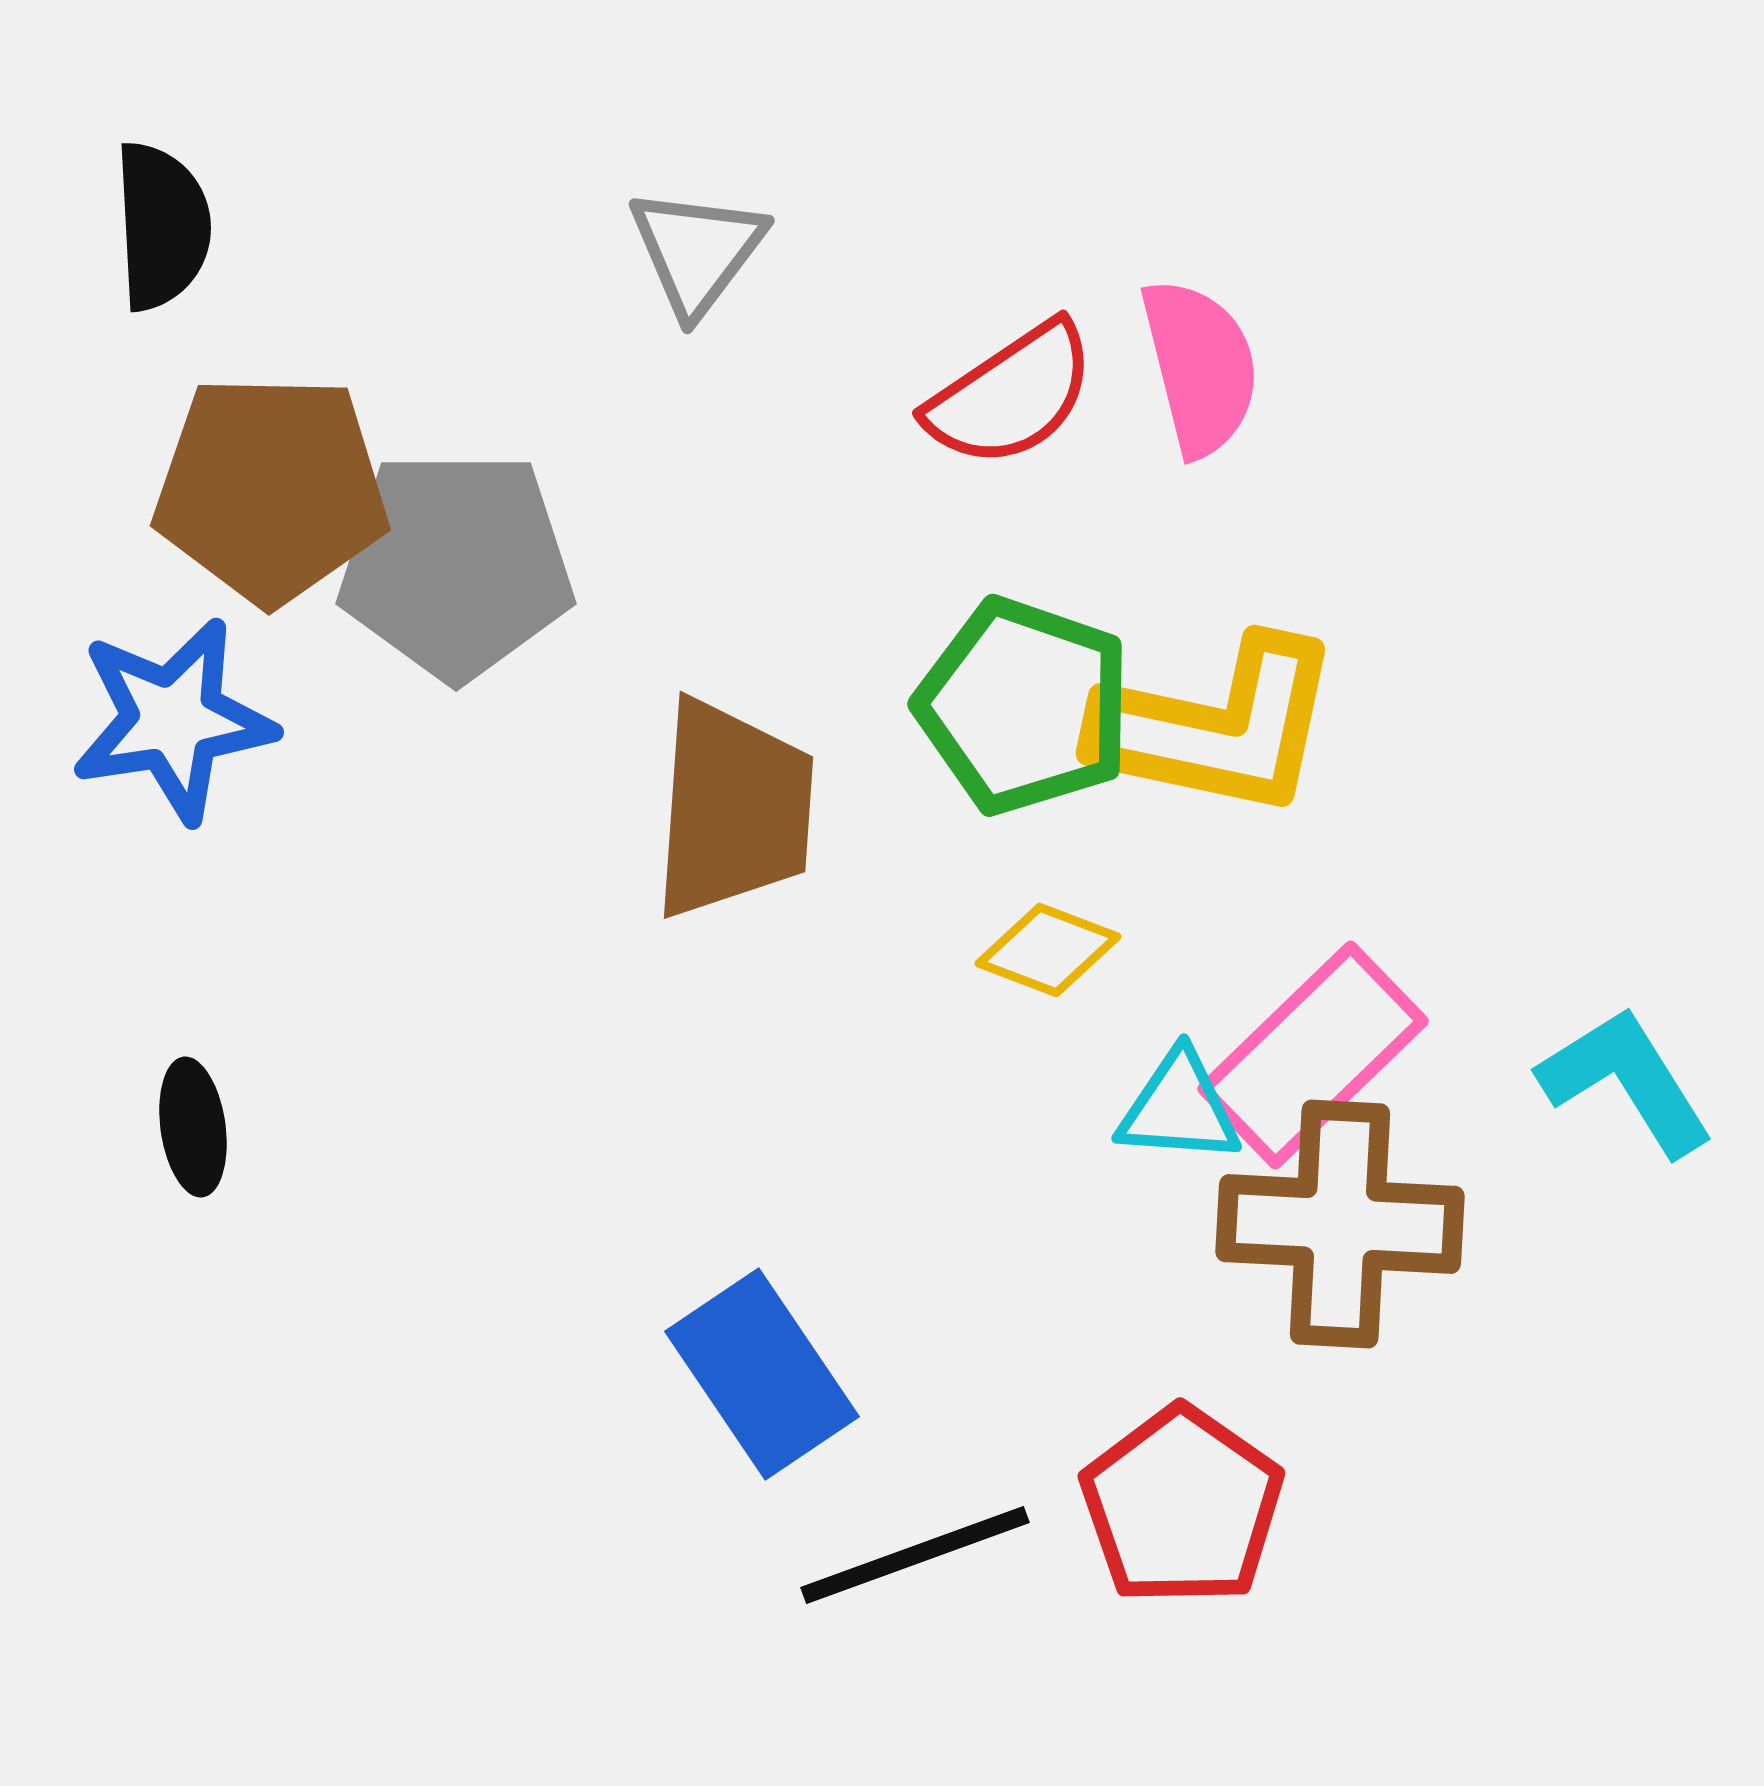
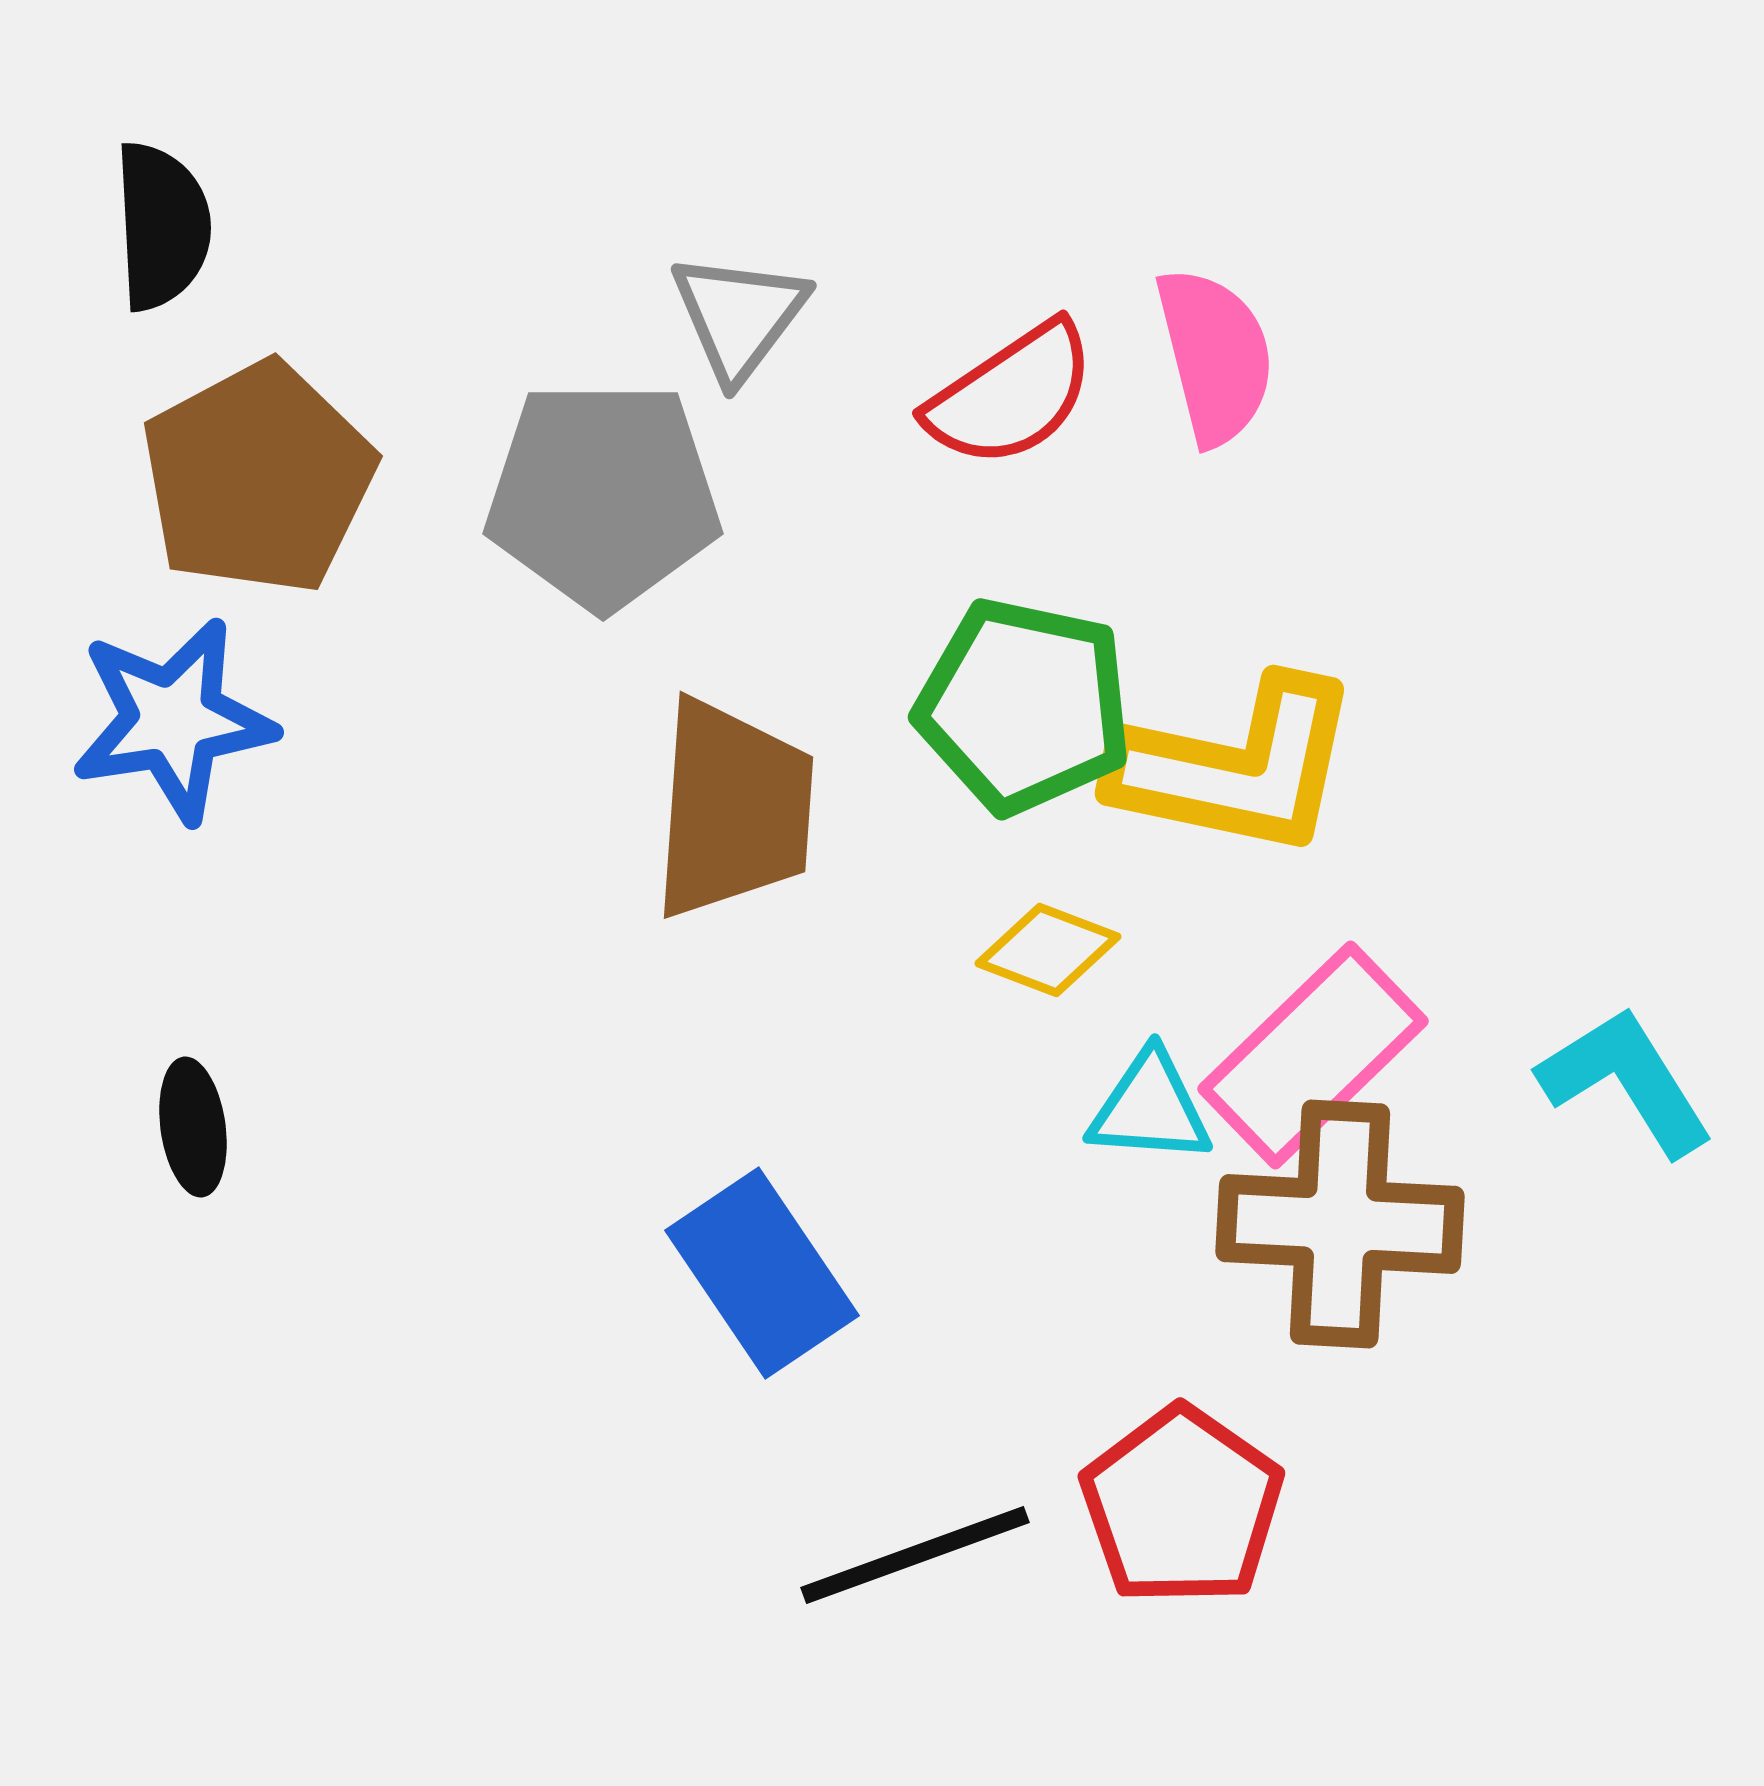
gray triangle: moved 42 px right, 65 px down
pink semicircle: moved 15 px right, 11 px up
brown pentagon: moved 13 px left, 11 px up; rotated 29 degrees counterclockwise
gray pentagon: moved 147 px right, 70 px up
green pentagon: rotated 7 degrees counterclockwise
yellow L-shape: moved 19 px right, 40 px down
cyan triangle: moved 29 px left
blue rectangle: moved 101 px up
